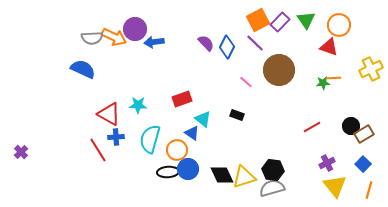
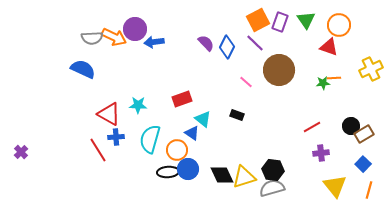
purple rectangle at (280, 22): rotated 24 degrees counterclockwise
purple cross at (327, 163): moved 6 px left, 10 px up; rotated 21 degrees clockwise
